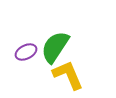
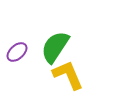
purple ellipse: moved 9 px left; rotated 15 degrees counterclockwise
